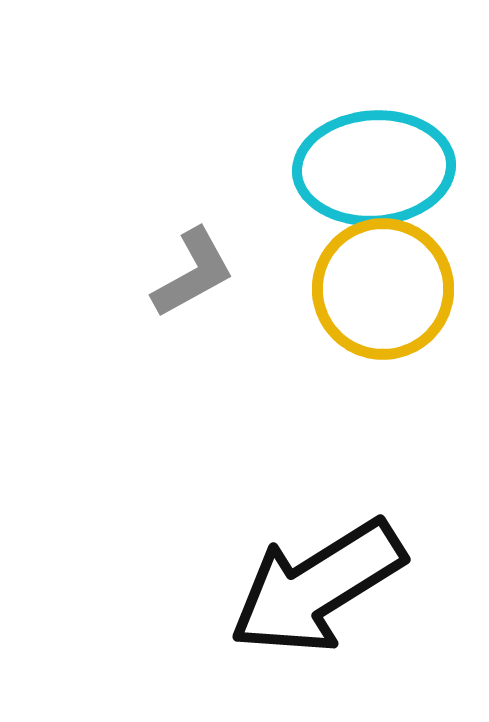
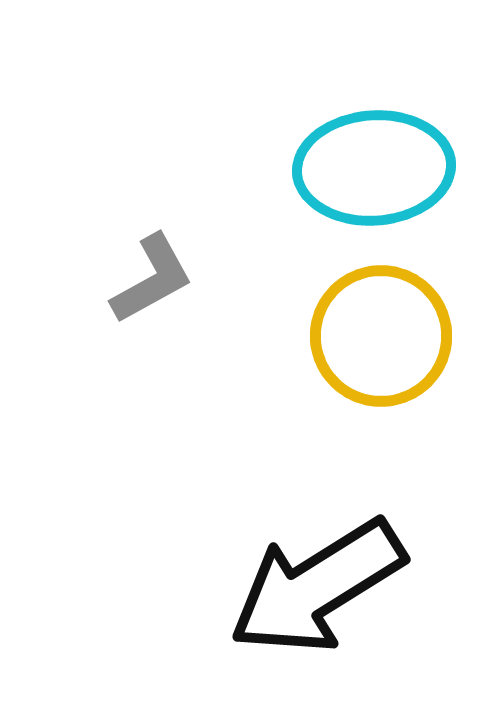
gray L-shape: moved 41 px left, 6 px down
yellow circle: moved 2 px left, 47 px down
